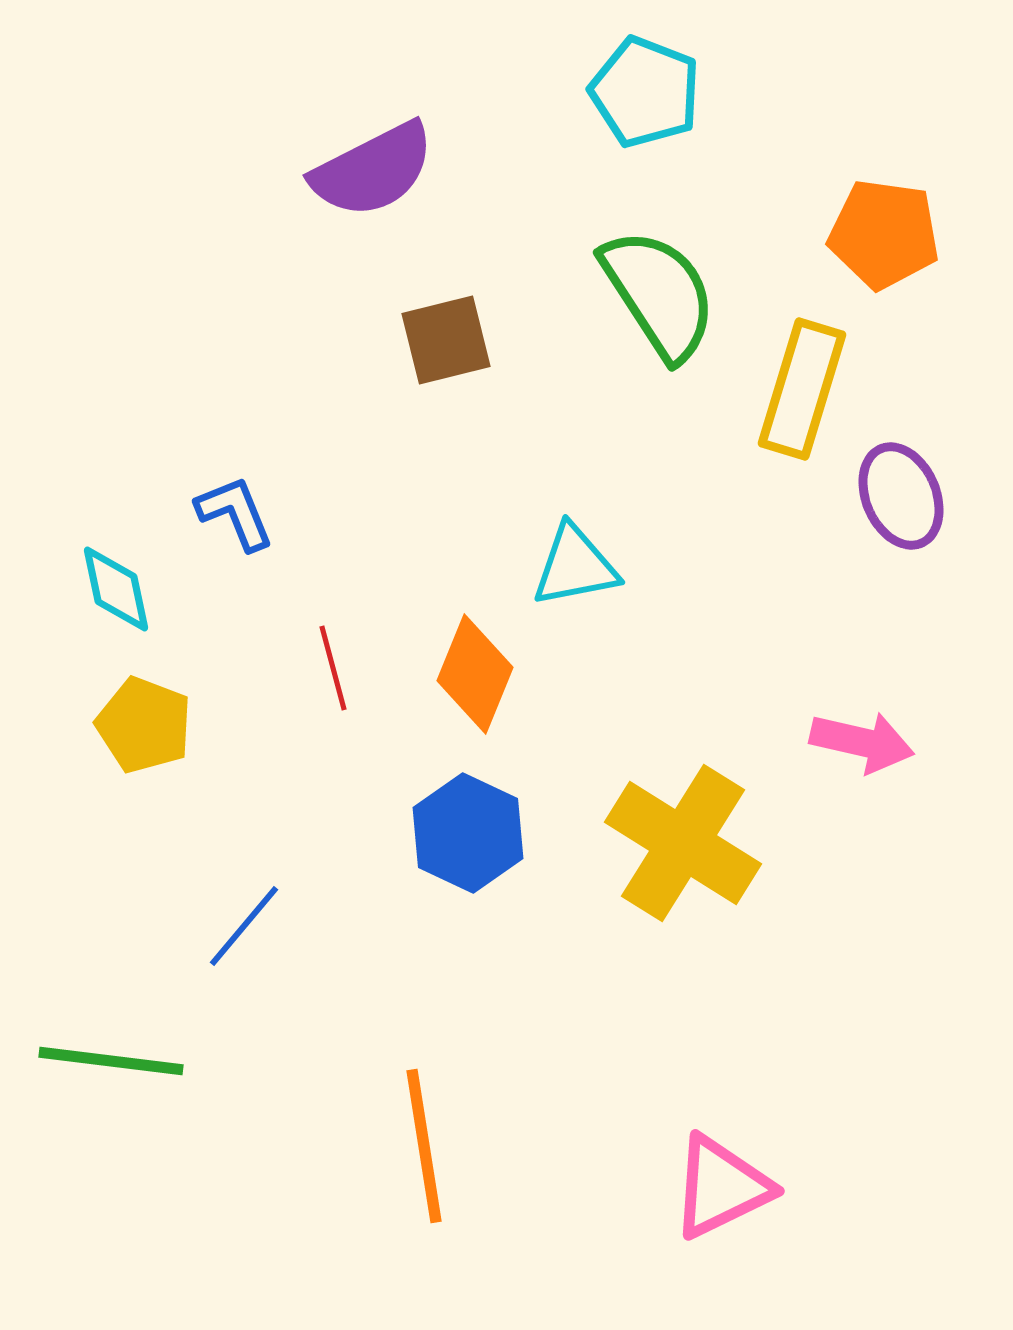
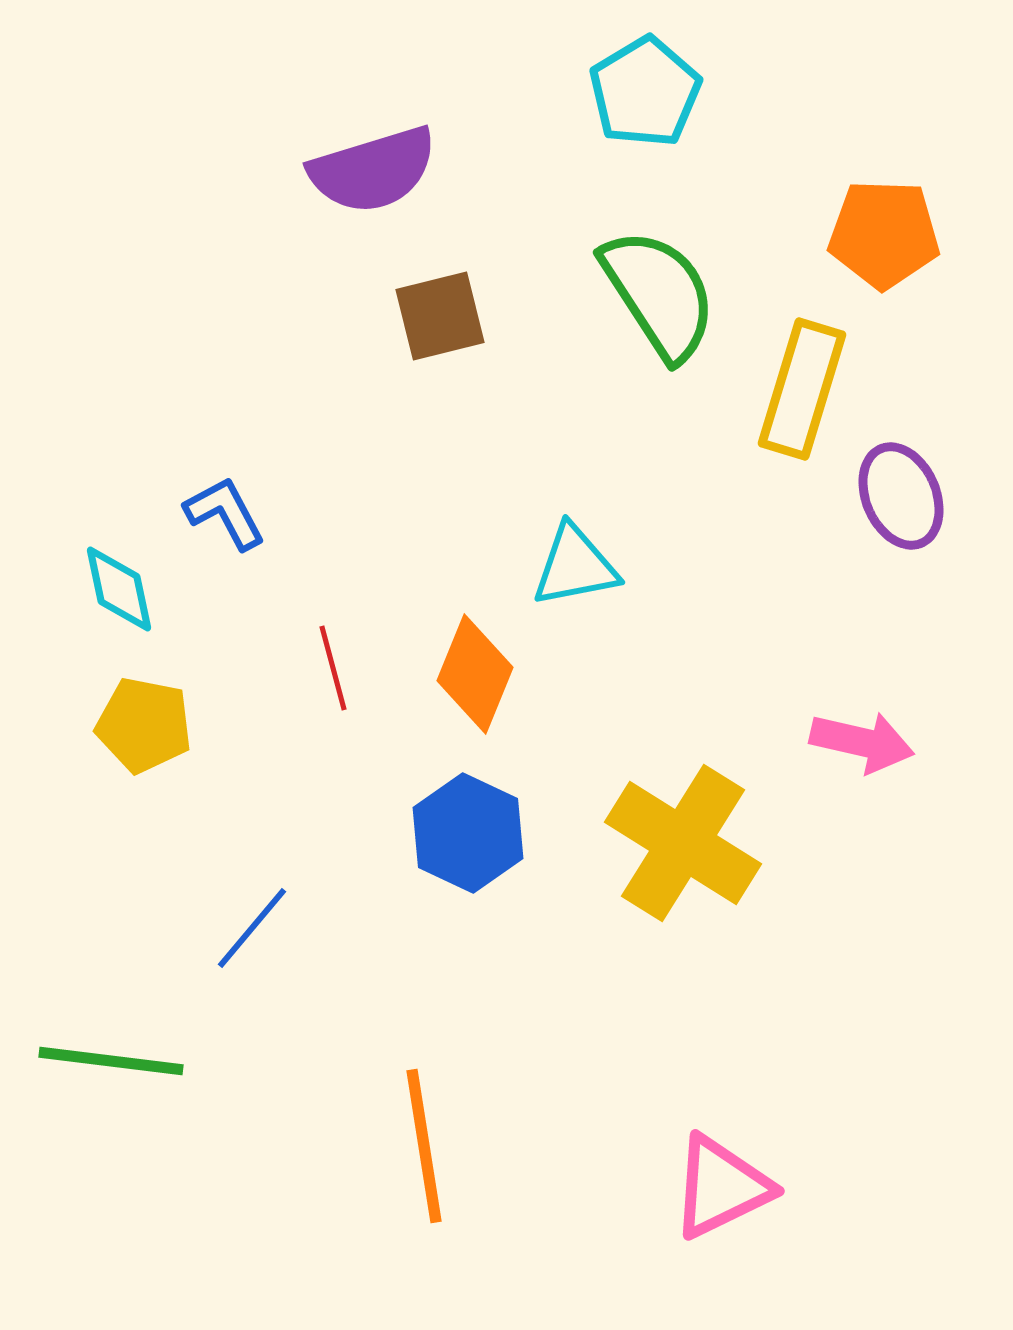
cyan pentagon: rotated 20 degrees clockwise
purple semicircle: rotated 10 degrees clockwise
orange pentagon: rotated 6 degrees counterclockwise
brown square: moved 6 px left, 24 px up
blue L-shape: moved 10 px left; rotated 6 degrees counterclockwise
cyan diamond: moved 3 px right
yellow pentagon: rotated 10 degrees counterclockwise
blue line: moved 8 px right, 2 px down
